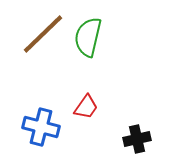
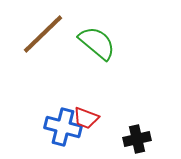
green semicircle: moved 9 px right, 6 px down; rotated 117 degrees clockwise
red trapezoid: moved 11 px down; rotated 76 degrees clockwise
blue cross: moved 22 px right
